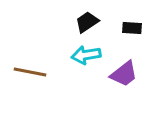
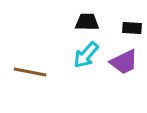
black trapezoid: rotated 35 degrees clockwise
cyan arrow: rotated 40 degrees counterclockwise
purple trapezoid: moved 12 px up; rotated 12 degrees clockwise
